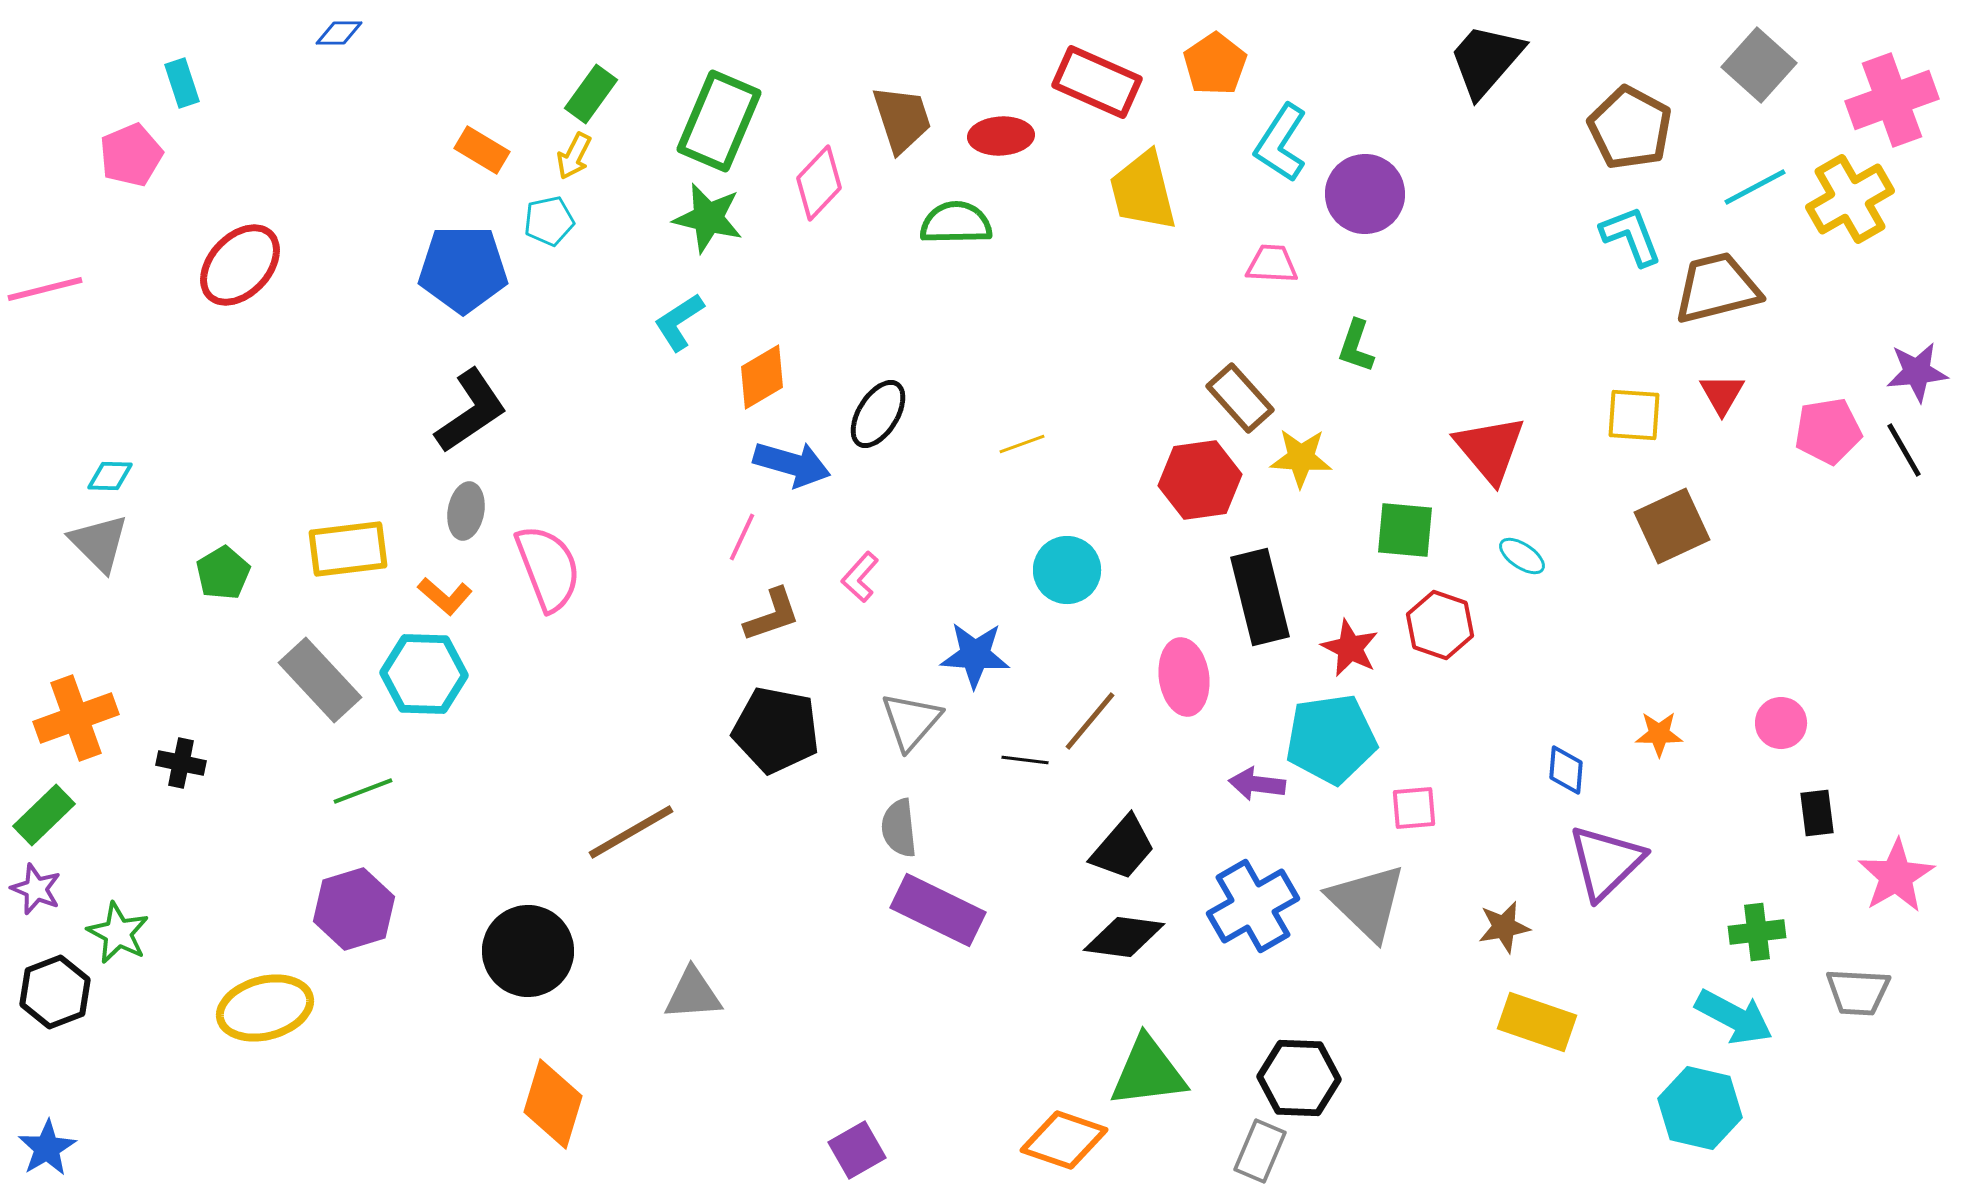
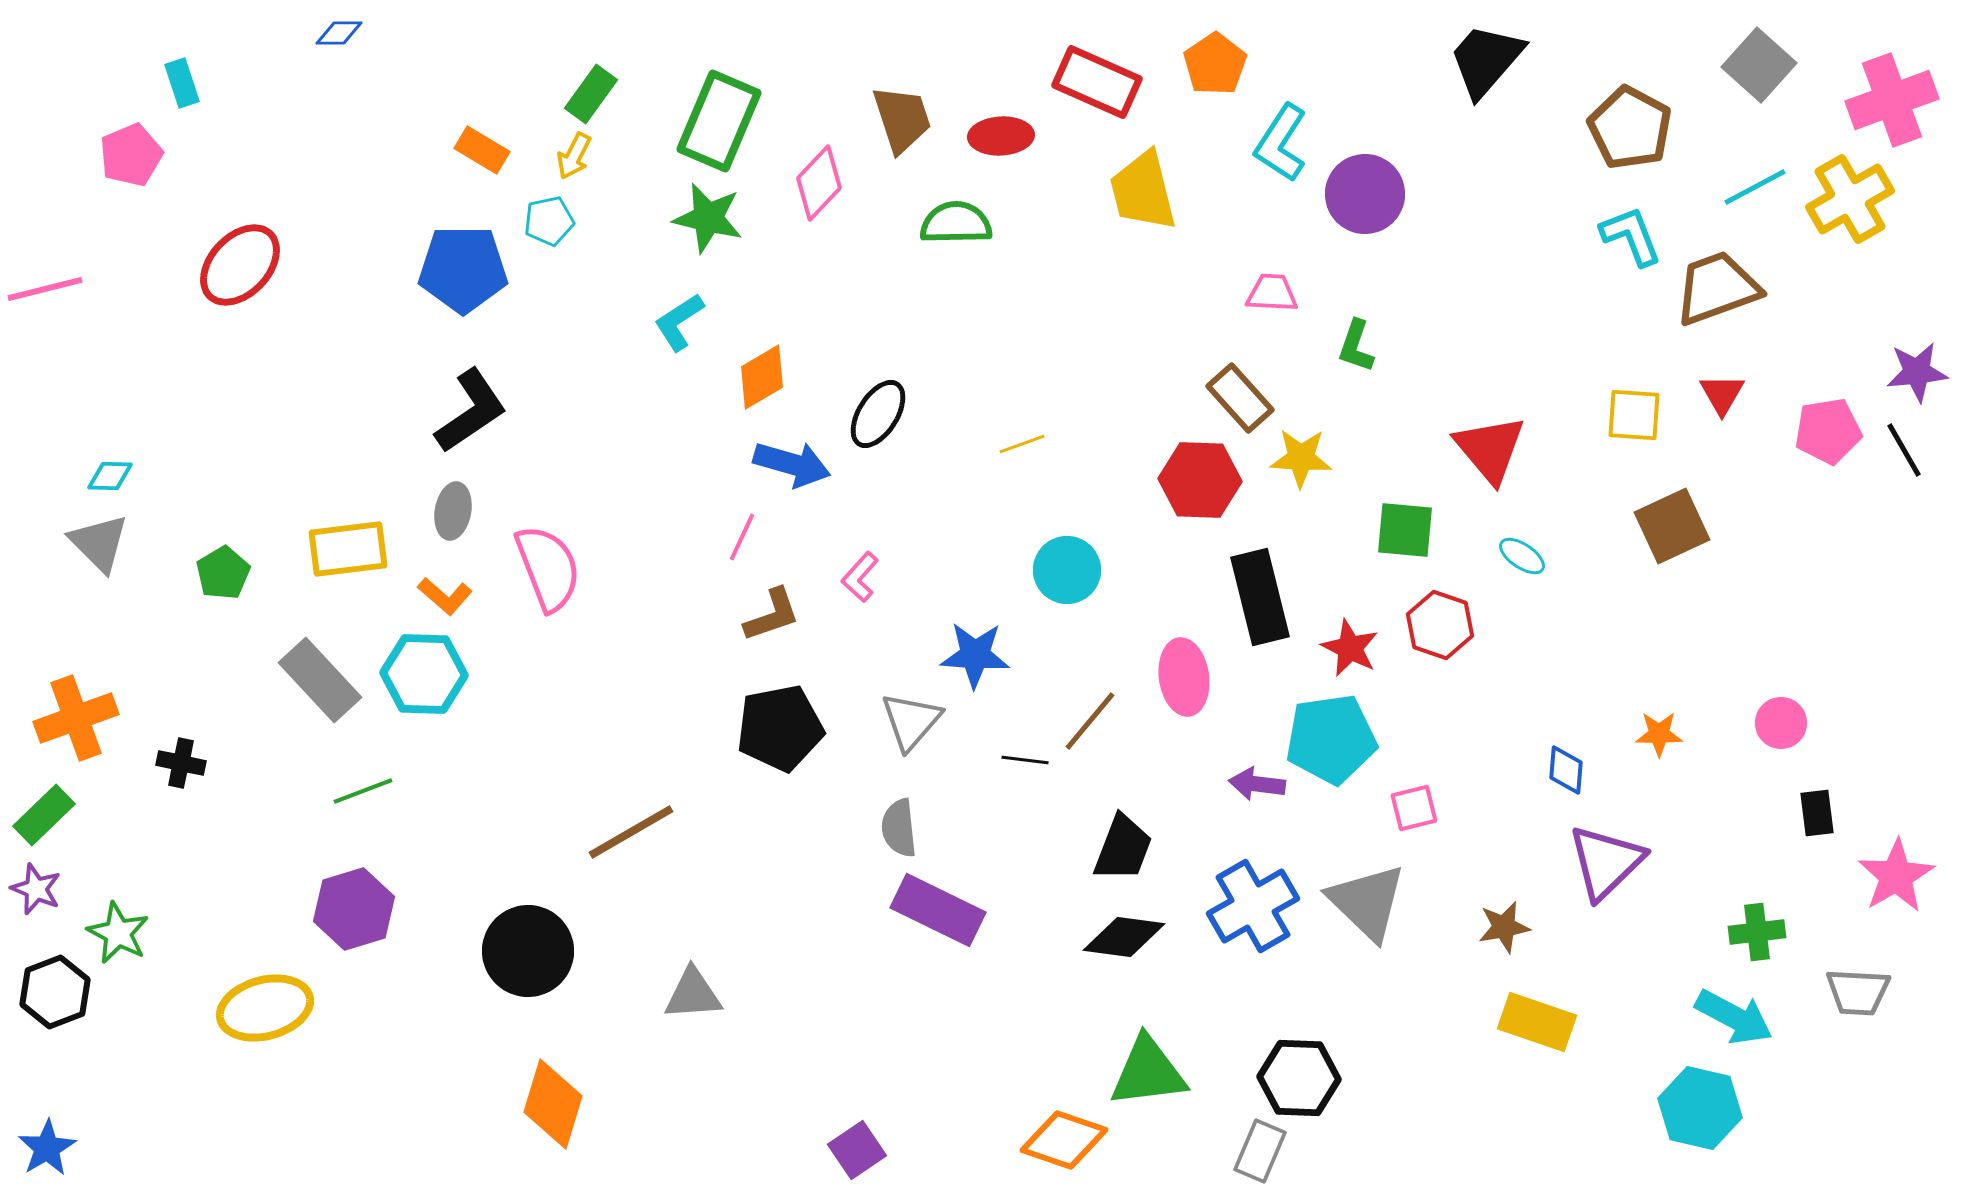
pink trapezoid at (1272, 264): moved 29 px down
brown trapezoid at (1717, 288): rotated 6 degrees counterclockwise
red hexagon at (1200, 480): rotated 10 degrees clockwise
gray ellipse at (466, 511): moved 13 px left
black pentagon at (776, 730): moved 4 px right, 2 px up; rotated 22 degrees counterclockwise
pink square at (1414, 808): rotated 9 degrees counterclockwise
black trapezoid at (1123, 848): rotated 20 degrees counterclockwise
purple square at (857, 1150): rotated 4 degrees counterclockwise
